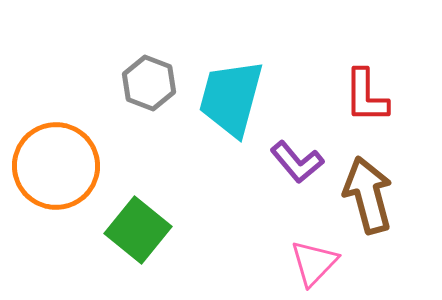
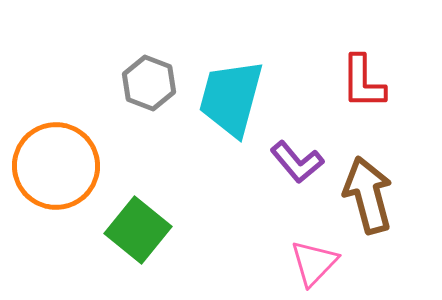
red L-shape: moved 3 px left, 14 px up
